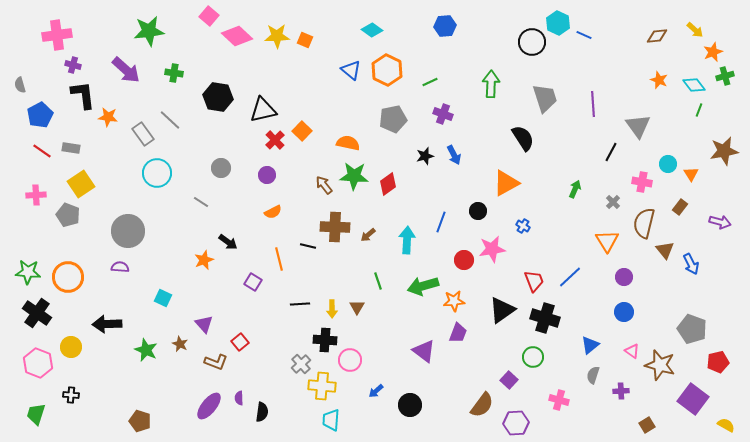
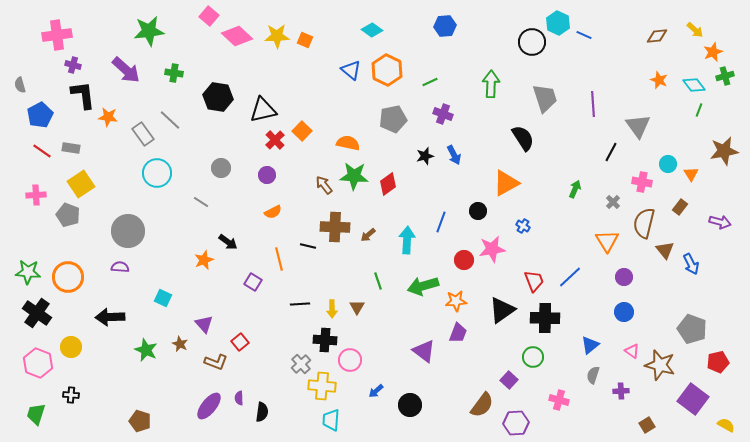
orange star at (454, 301): moved 2 px right
black cross at (545, 318): rotated 16 degrees counterclockwise
black arrow at (107, 324): moved 3 px right, 7 px up
